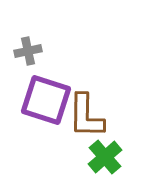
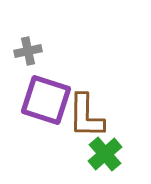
green cross: moved 3 px up
